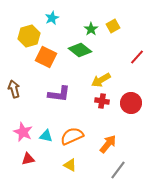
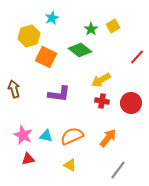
pink star: moved 3 px down
orange arrow: moved 6 px up
